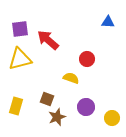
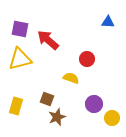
purple square: rotated 18 degrees clockwise
purple circle: moved 8 px right, 3 px up
